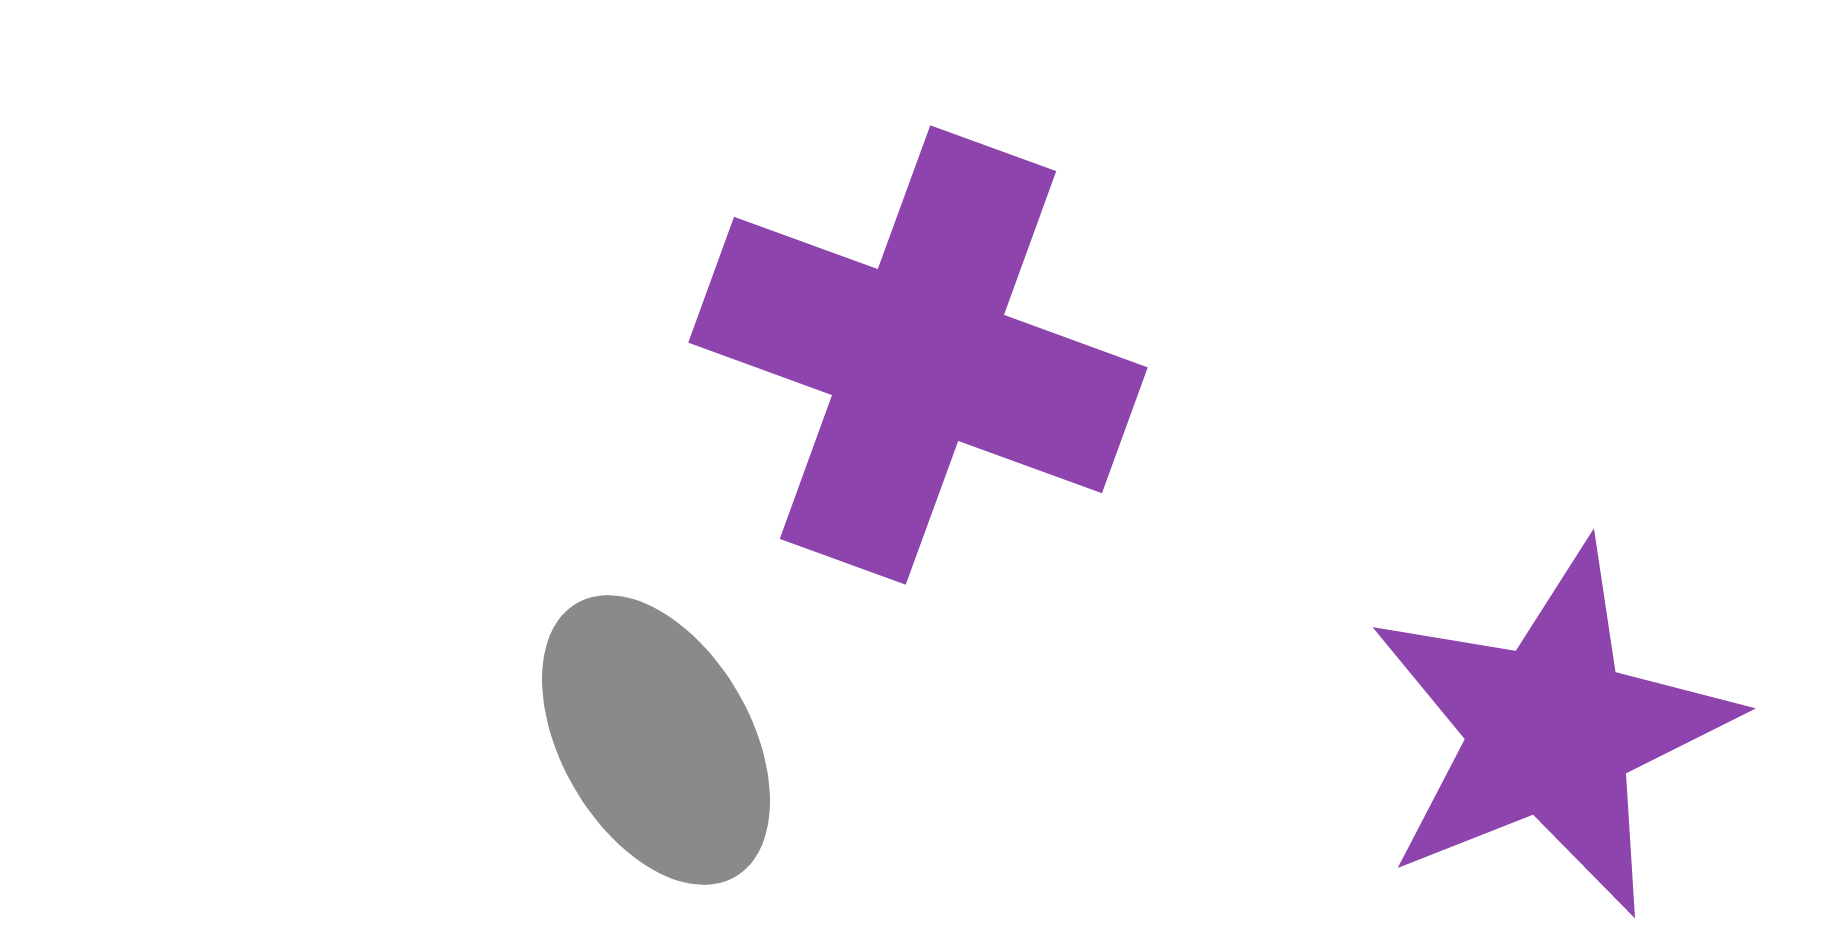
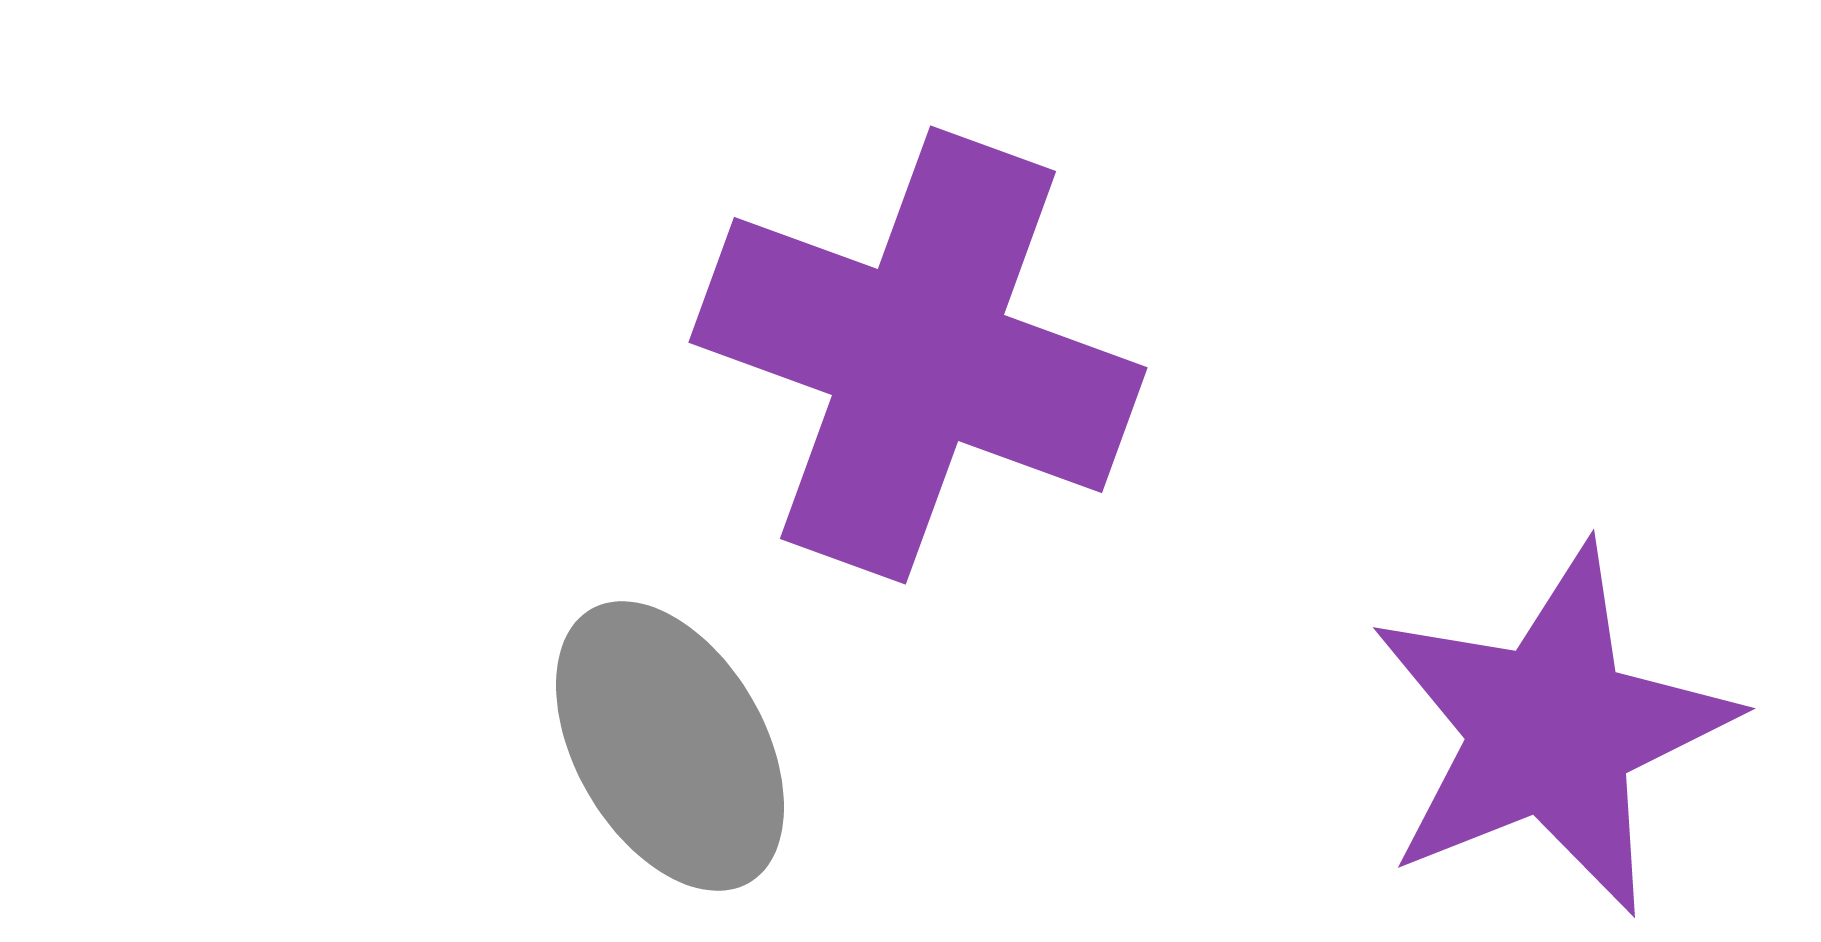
gray ellipse: moved 14 px right, 6 px down
